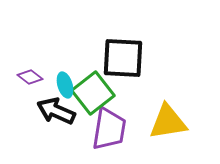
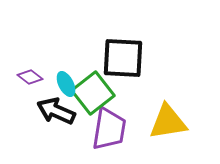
cyan ellipse: moved 1 px right, 1 px up; rotated 10 degrees counterclockwise
